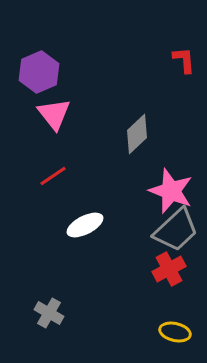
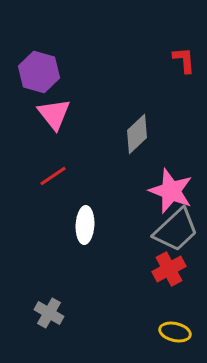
purple hexagon: rotated 21 degrees counterclockwise
white ellipse: rotated 60 degrees counterclockwise
